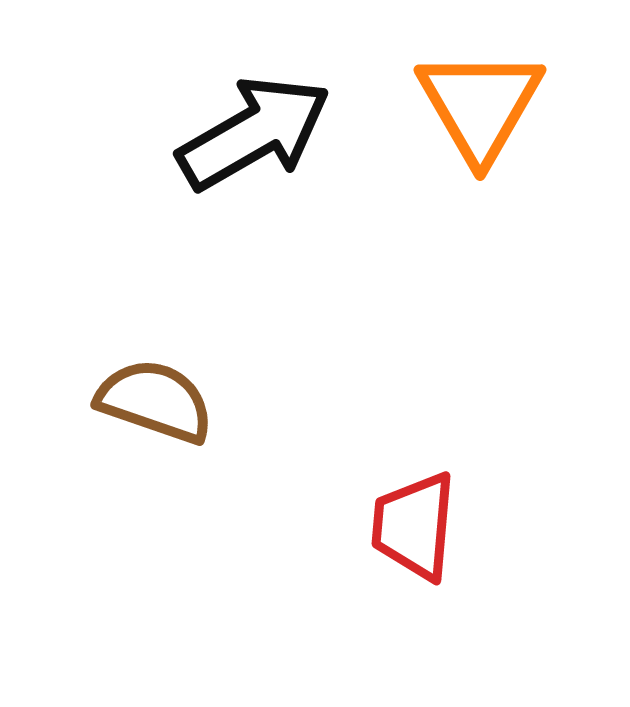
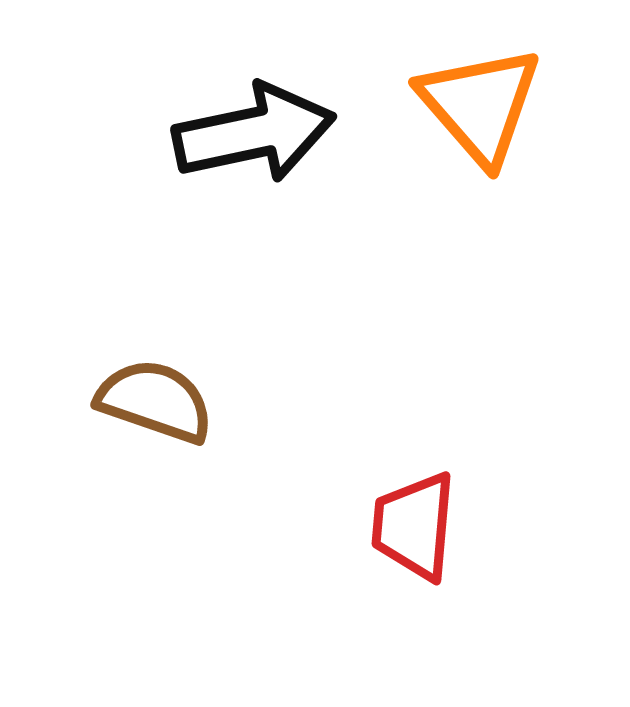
orange triangle: rotated 11 degrees counterclockwise
black arrow: rotated 18 degrees clockwise
